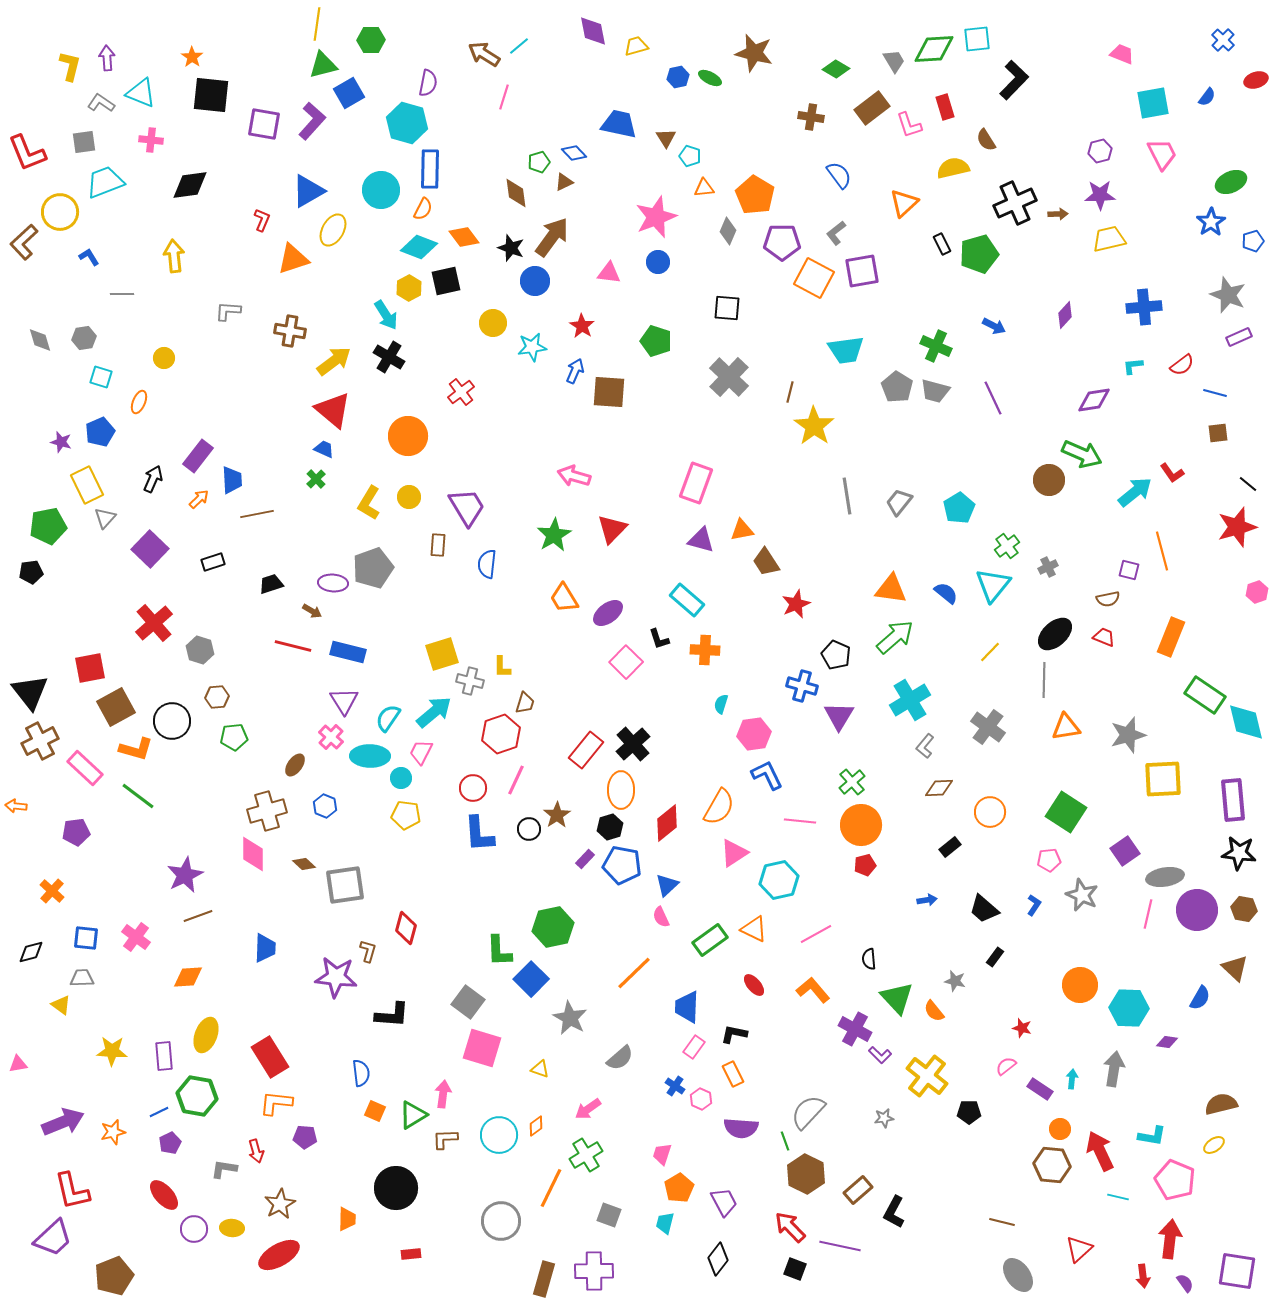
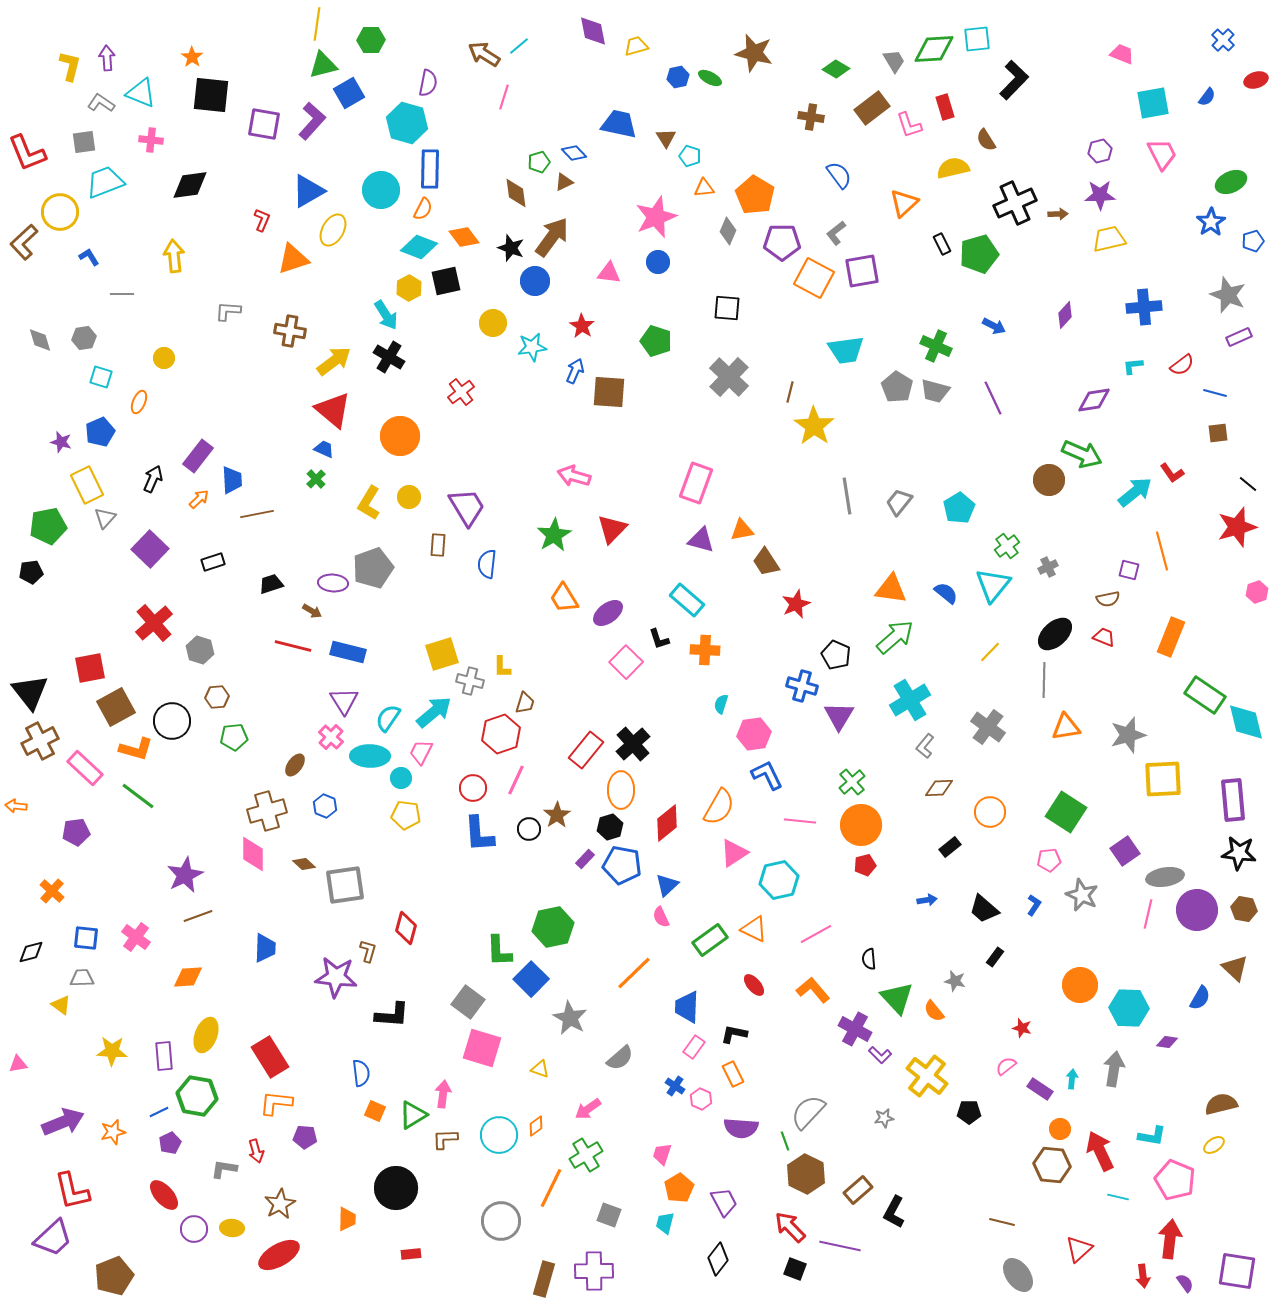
orange circle at (408, 436): moved 8 px left
